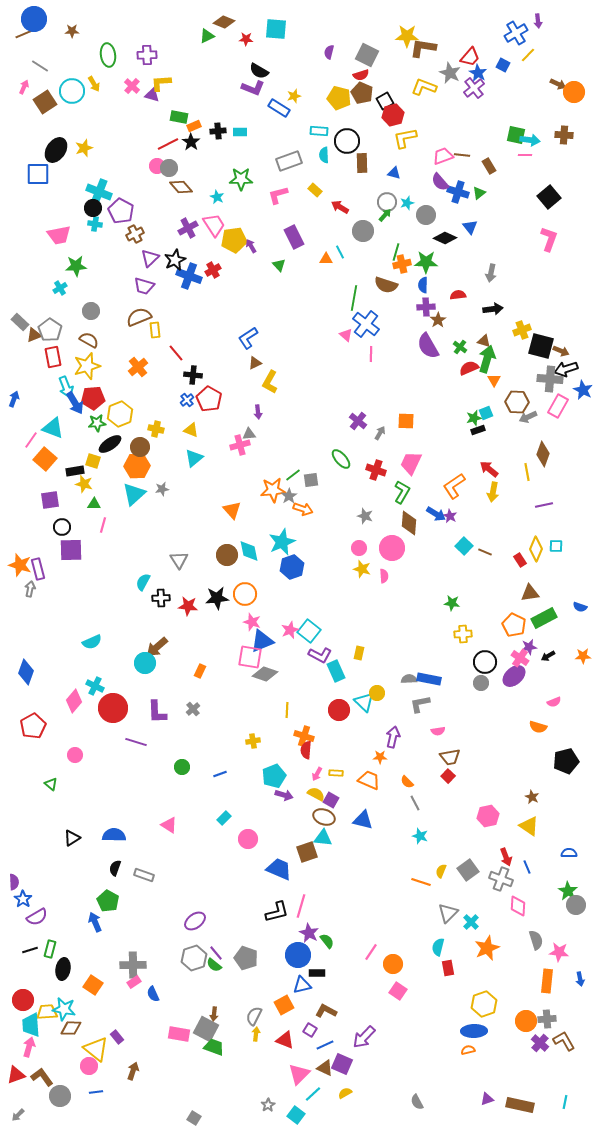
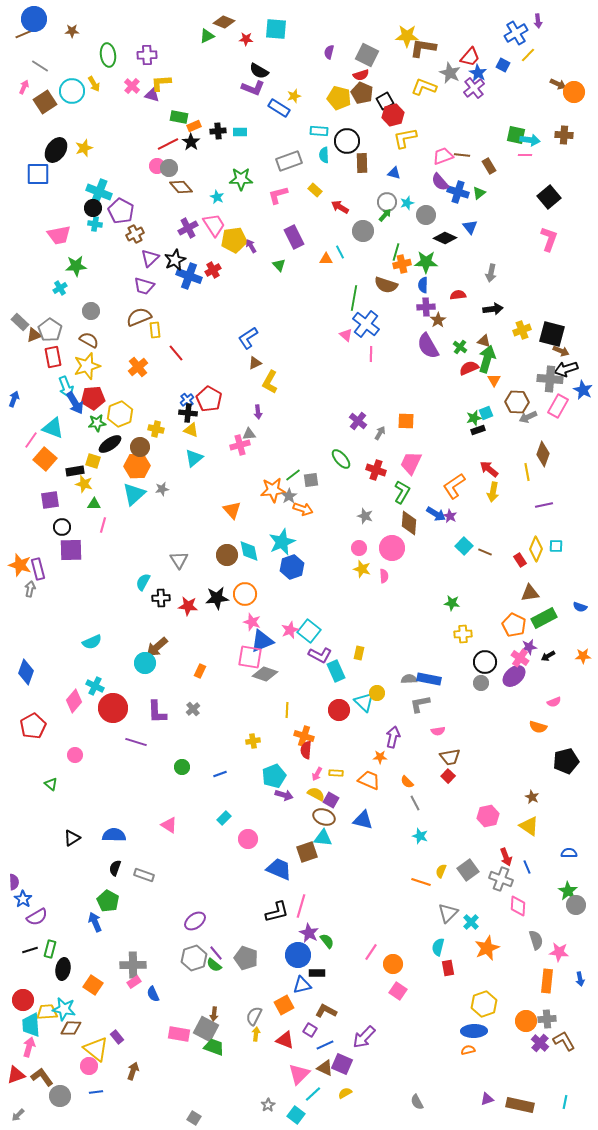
black square at (541, 346): moved 11 px right, 12 px up
black cross at (193, 375): moved 5 px left, 38 px down
